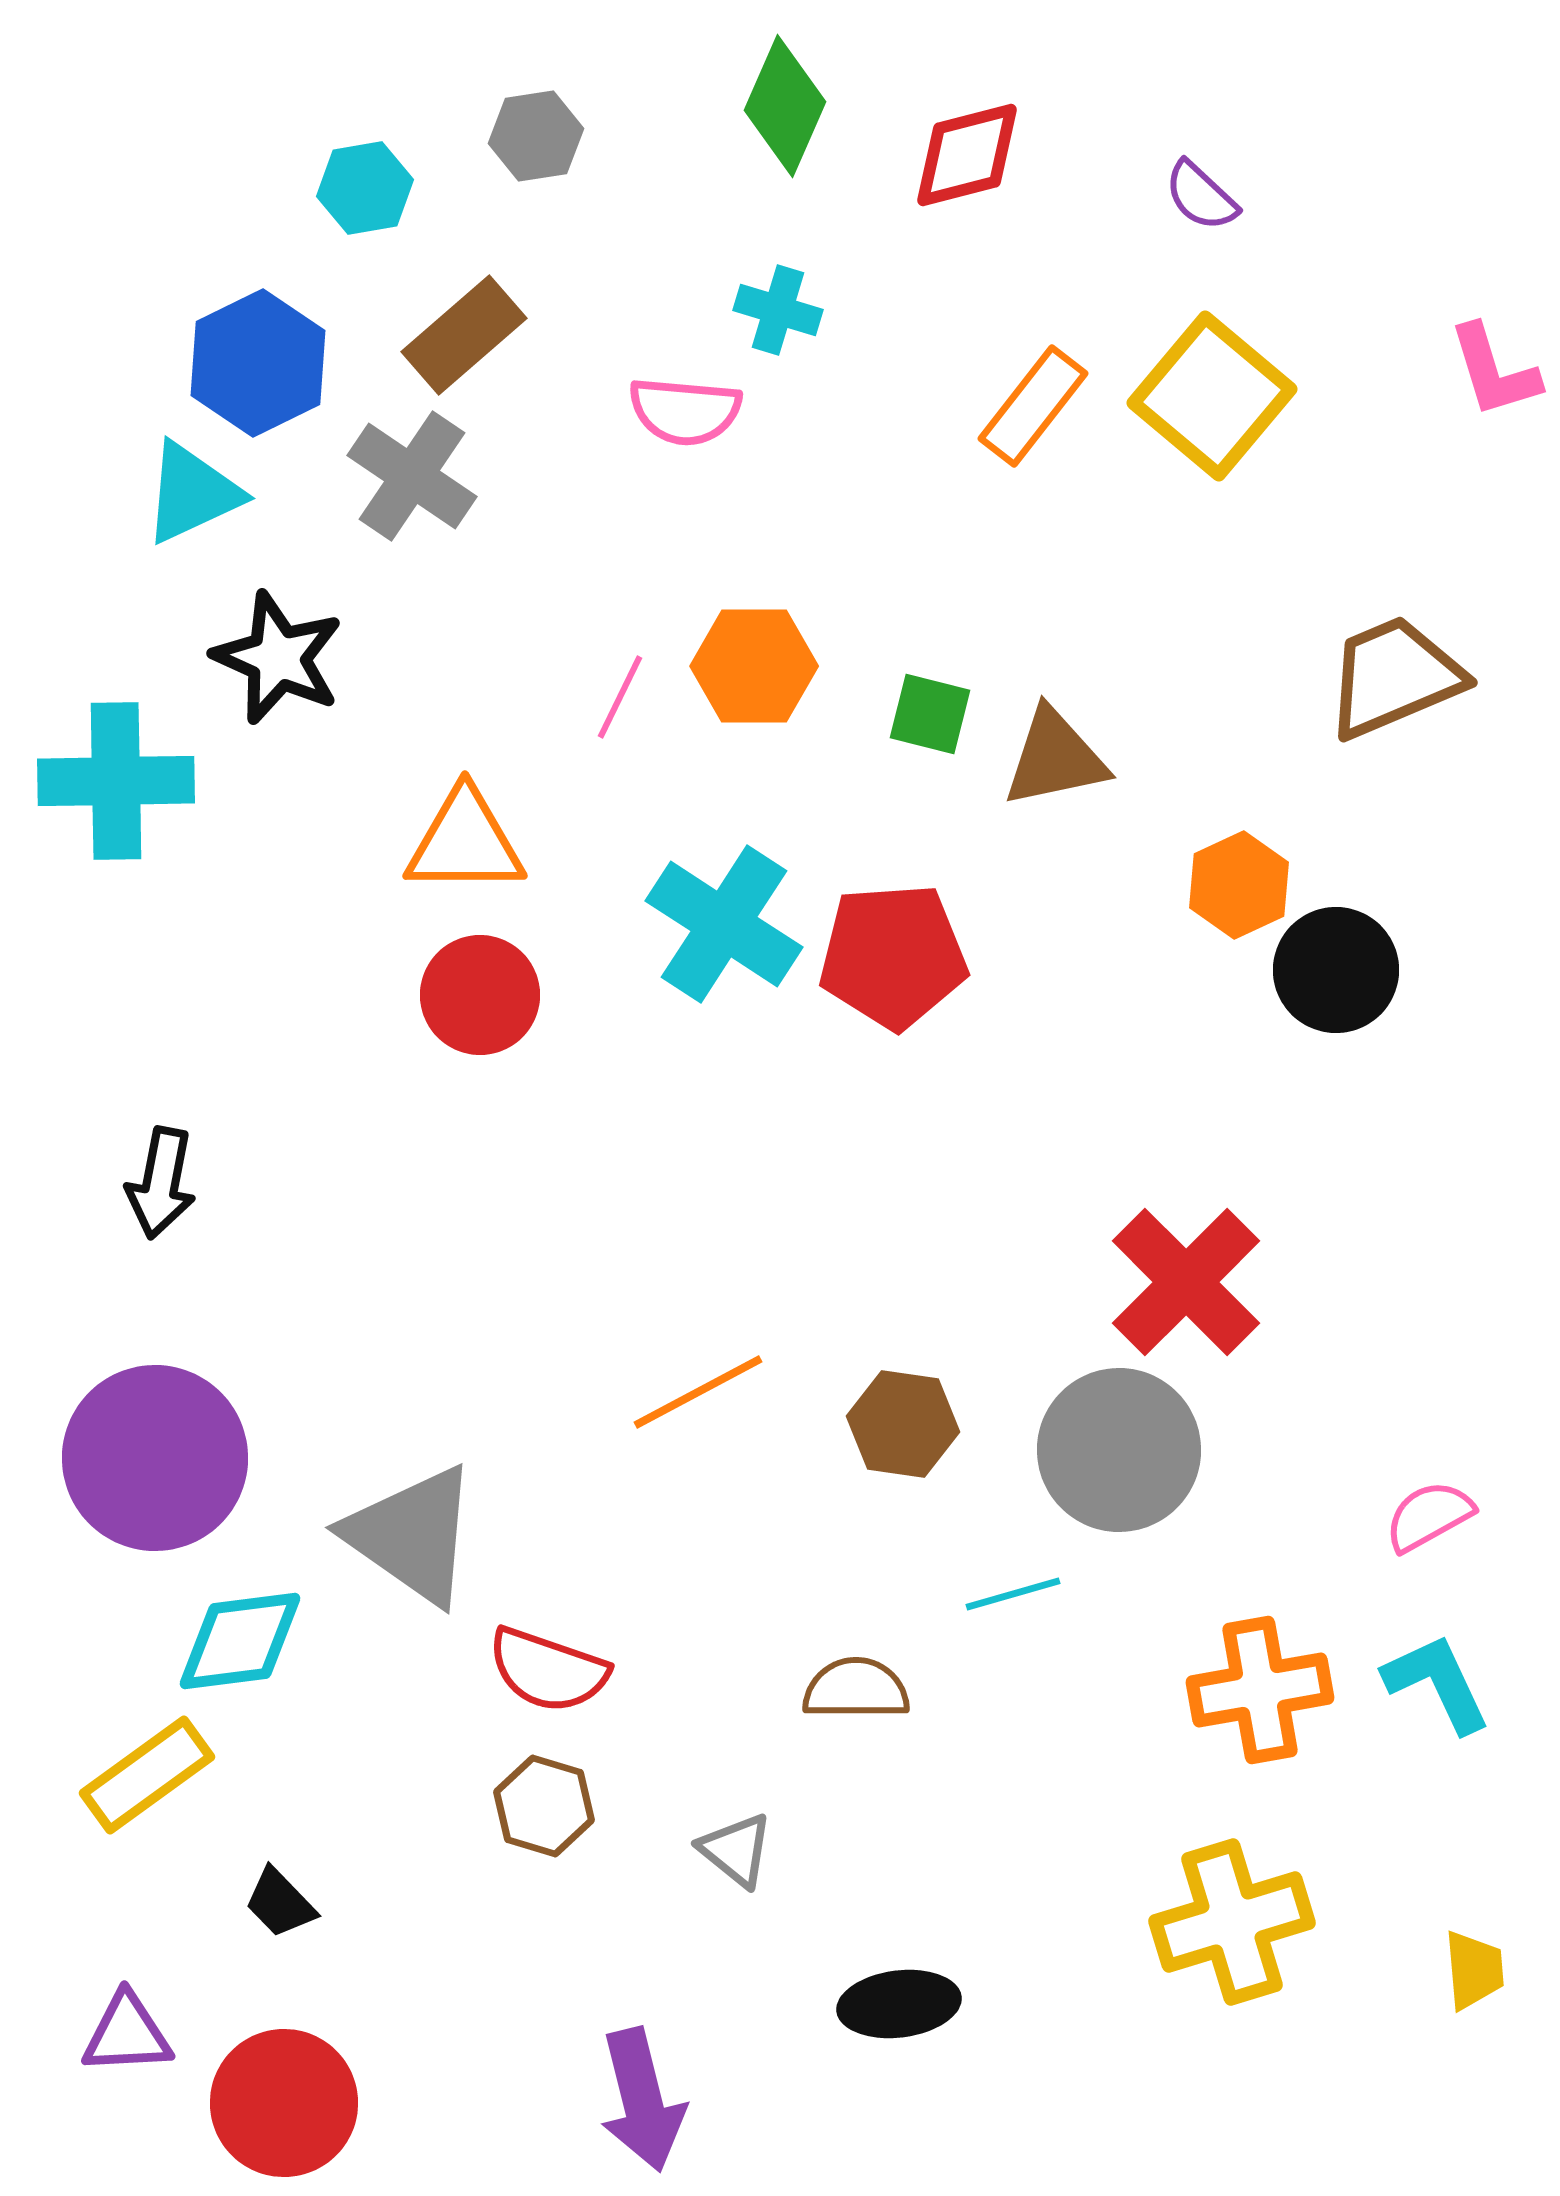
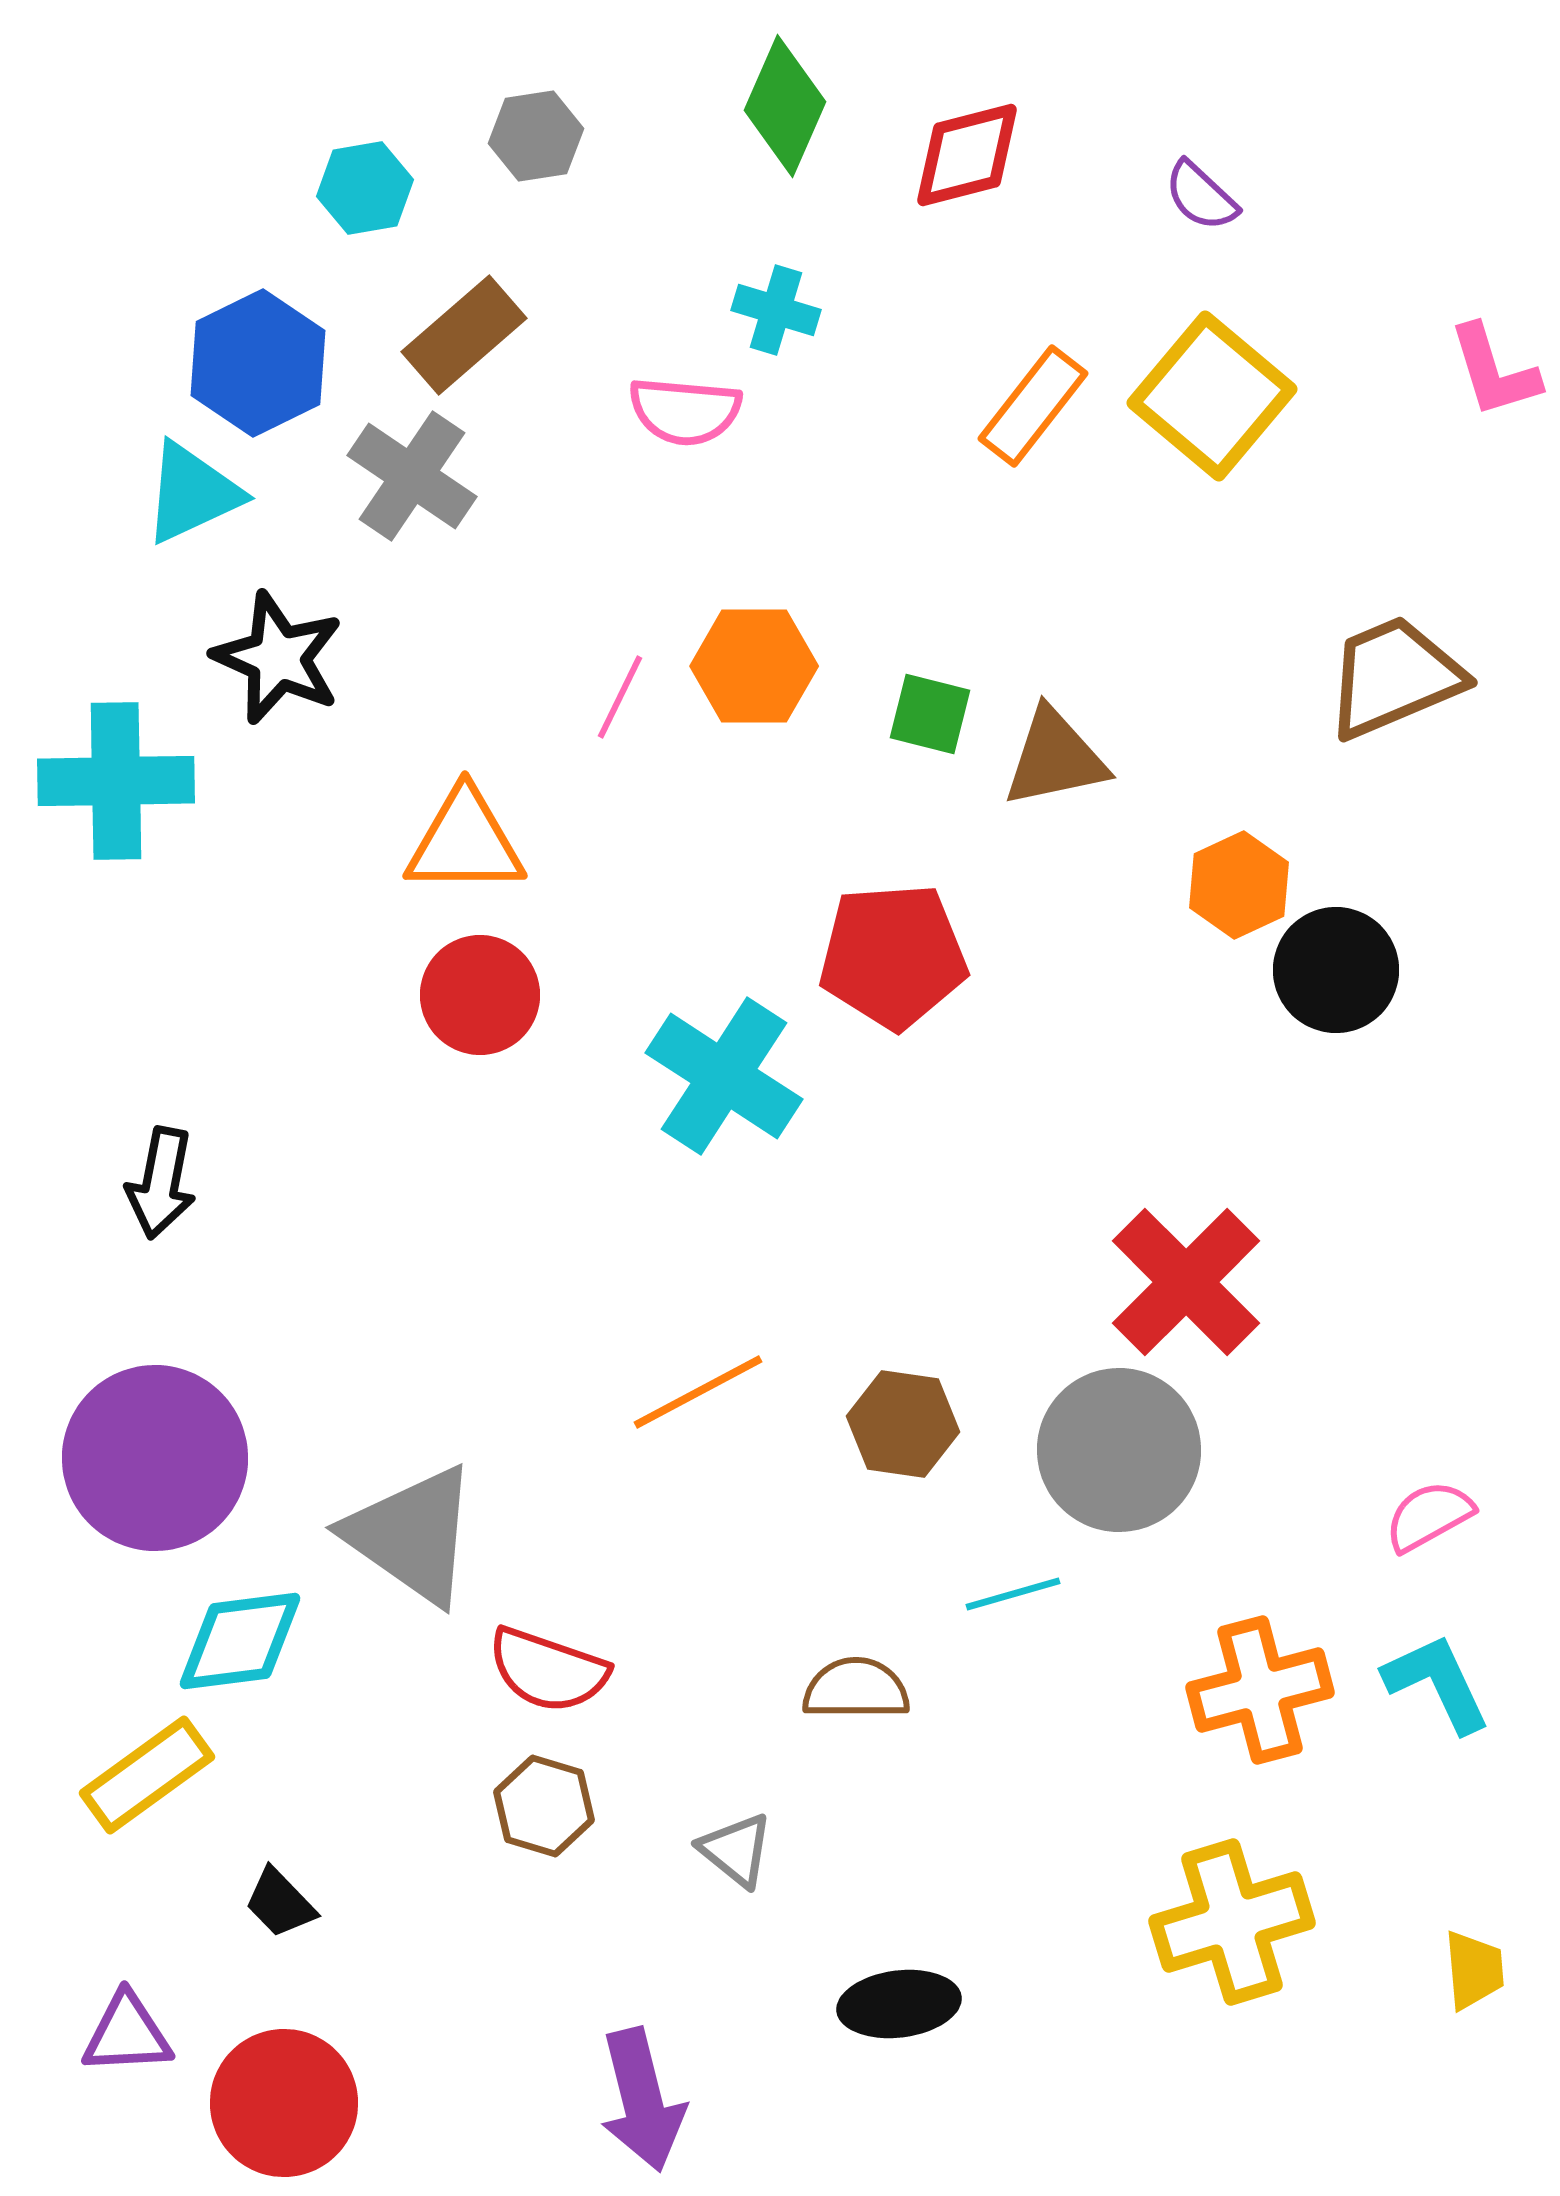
cyan cross at (778, 310): moved 2 px left
cyan cross at (724, 924): moved 152 px down
orange cross at (1260, 1690): rotated 5 degrees counterclockwise
